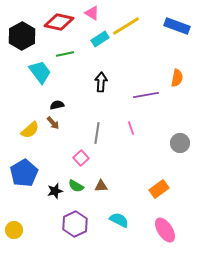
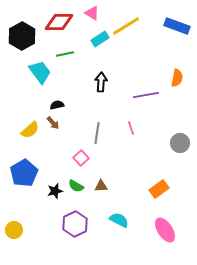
red diamond: rotated 12 degrees counterclockwise
